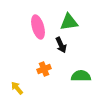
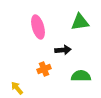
green triangle: moved 11 px right
black arrow: moved 2 px right, 5 px down; rotated 70 degrees counterclockwise
